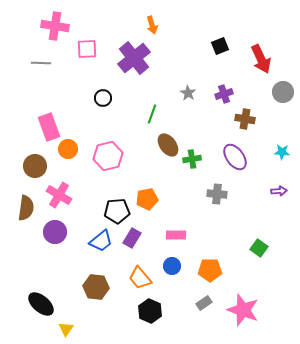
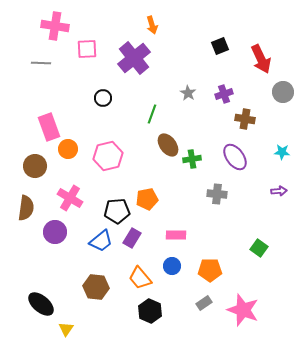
pink cross at (59, 195): moved 11 px right, 3 px down
